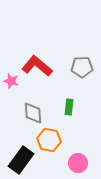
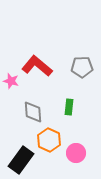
gray diamond: moved 1 px up
orange hexagon: rotated 15 degrees clockwise
pink circle: moved 2 px left, 10 px up
